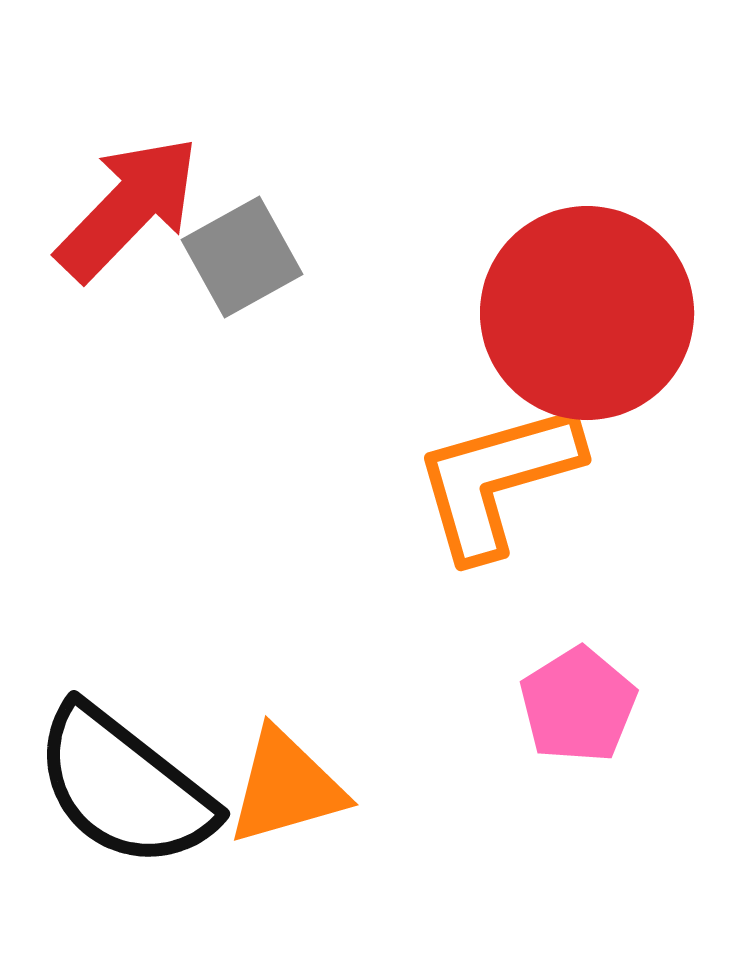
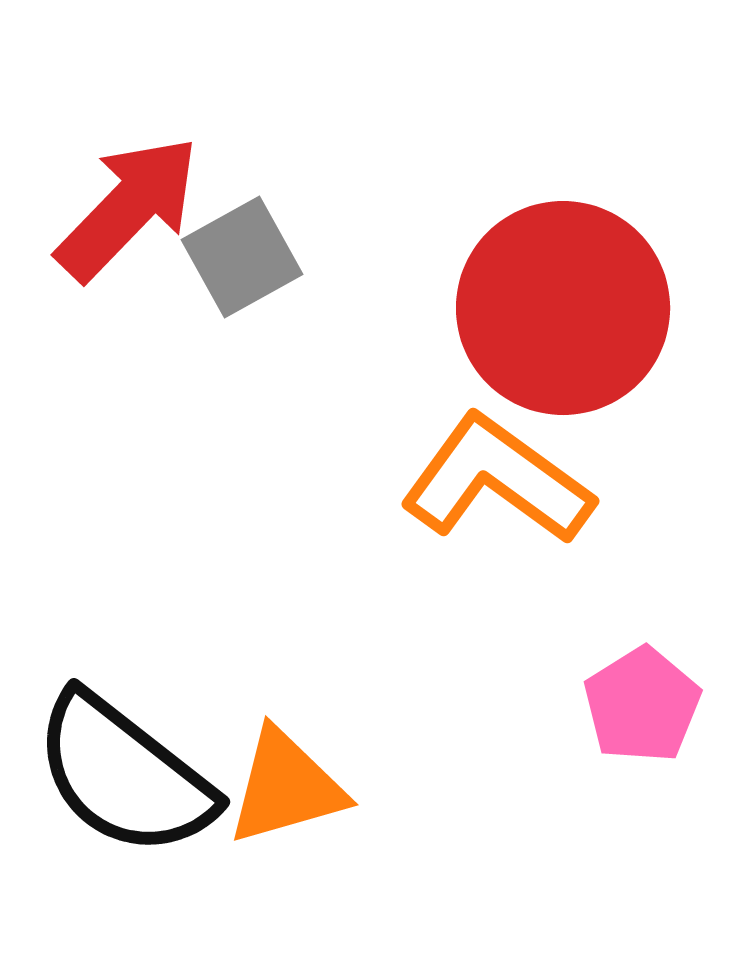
red circle: moved 24 px left, 5 px up
orange L-shape: rotated 52 degrees clockwise
pink pentagon: moved 64 px right
black semicircle: moved 12 px up
